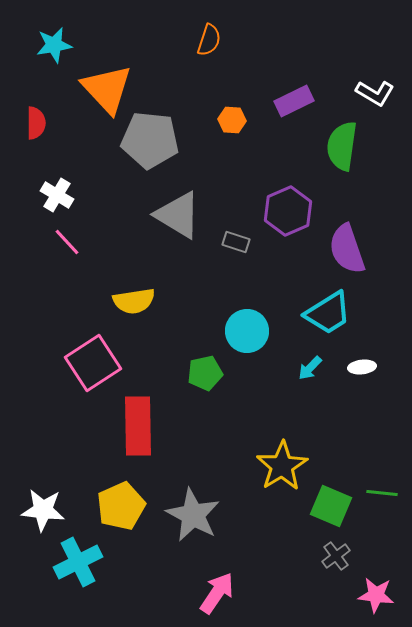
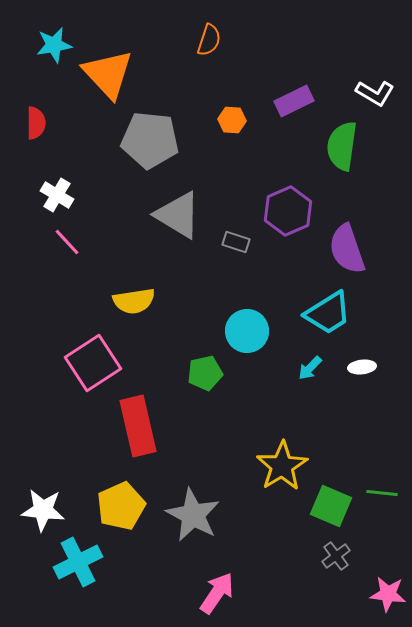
orange triangle: moved 1 px right, 15 px up
red rectangle: rotated 12 degrees counterclockwise
pink star: moved 12 px right, 1 px up
